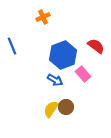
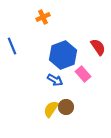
red semicircle: moved 2 px right, 1 px down; rotated 18 degrees clockwise
